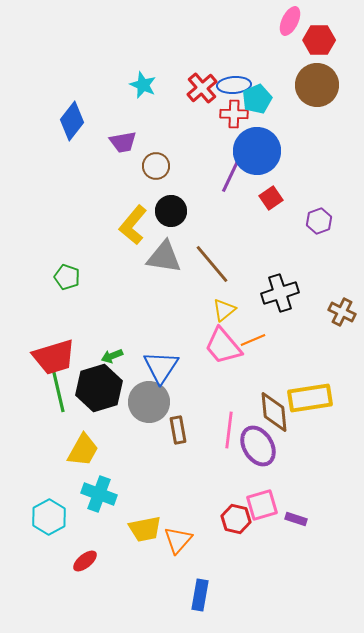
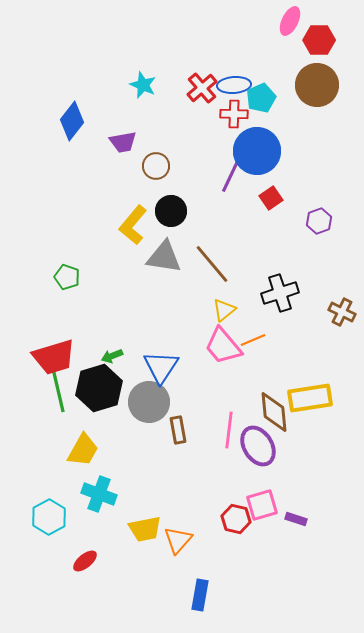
cyan pentagon at (257, 99): moved 4 px right, 1 px up
